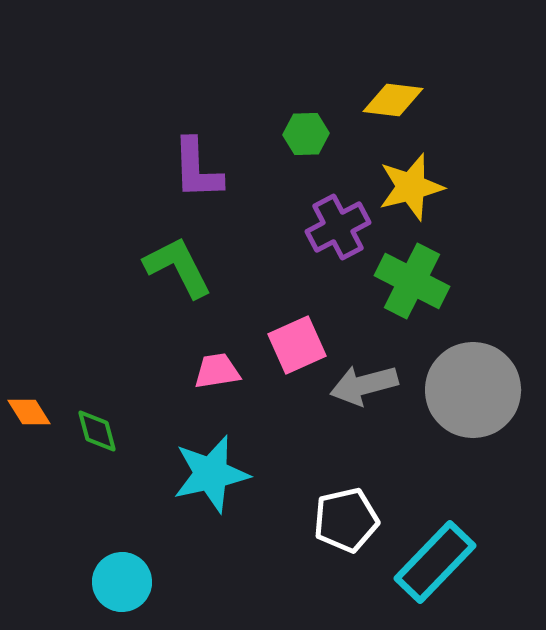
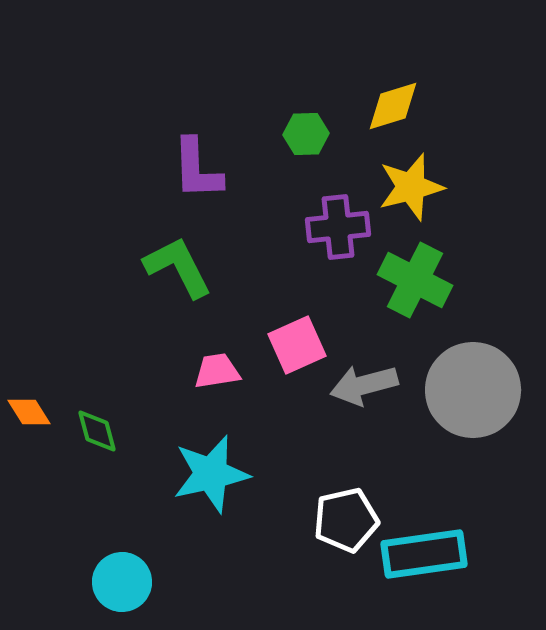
yellow diamond: moved 6 px down; rotated 24 degrees counterclockwise
purple cross: rotated 22 degrees clockwise
green cross: moved 3 px right, 1 px up
cyan rectangle: moved 11 px left, 8 px up; rotated 38 degrees clockwise
